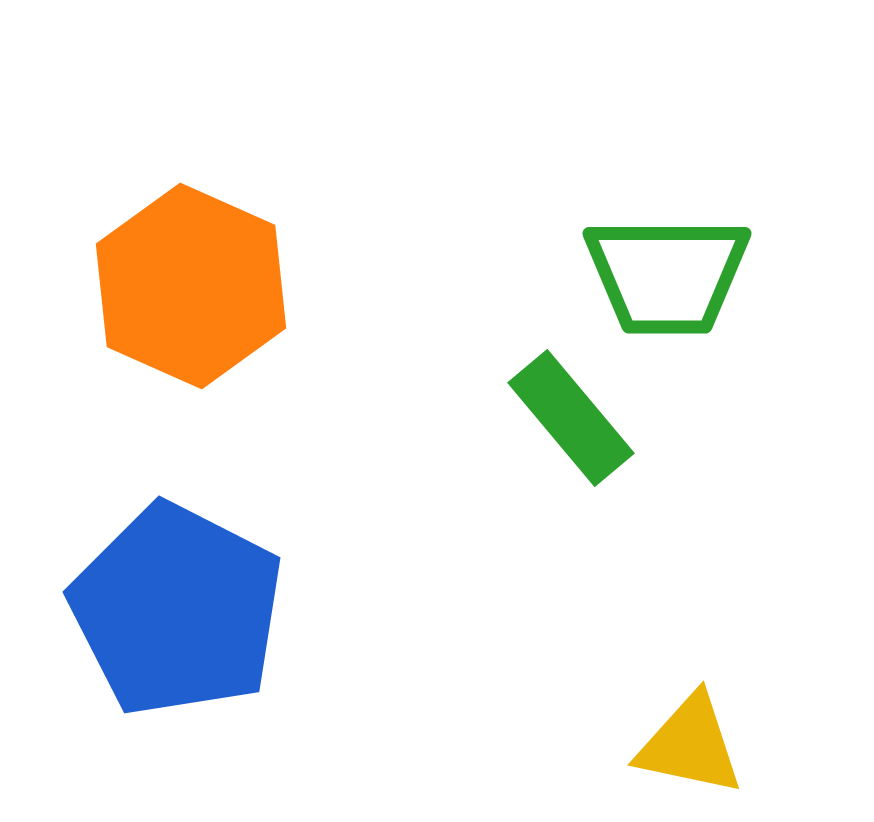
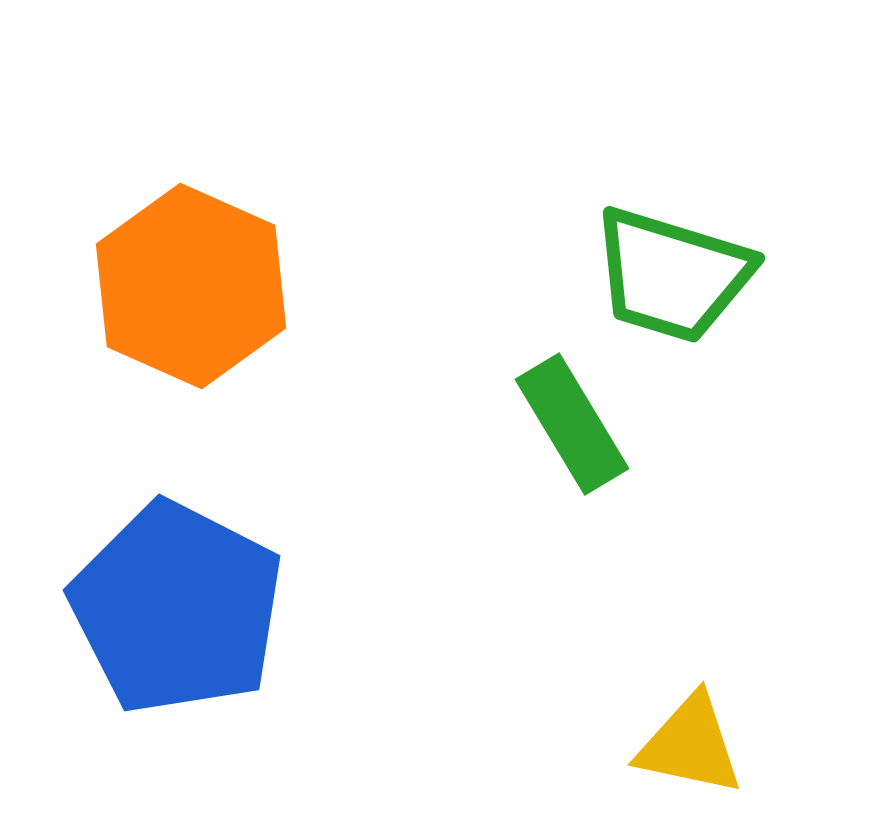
green trapezoid: moved 5 px right; rotated 17 degrees clockwise
green rectangle: moved 1 px right, 6 px down; rotated 9 degrees clockwise
blue pentagon: moved 2 px up
